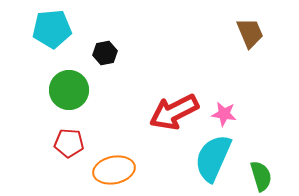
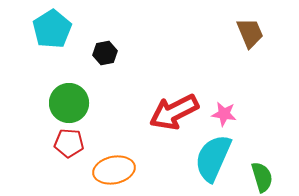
cyan pentagon: rotated 27 degrees counterclockwise
green circle: moved 13 px down
green semicircle: moved 1 px right, 1 px down
